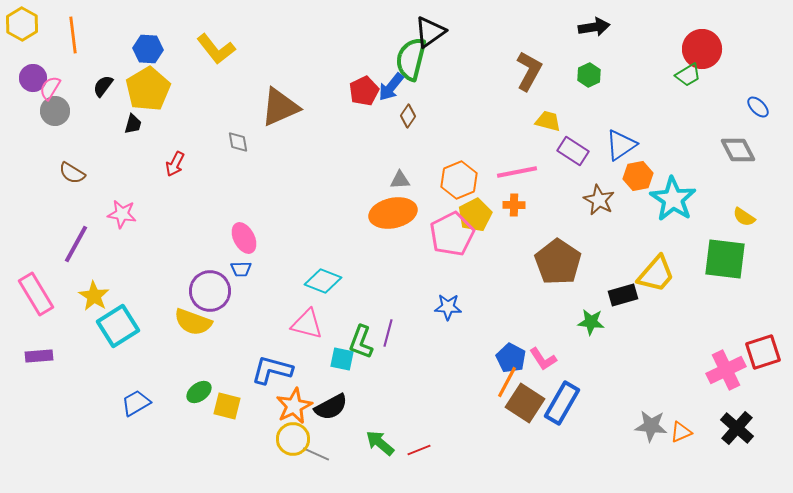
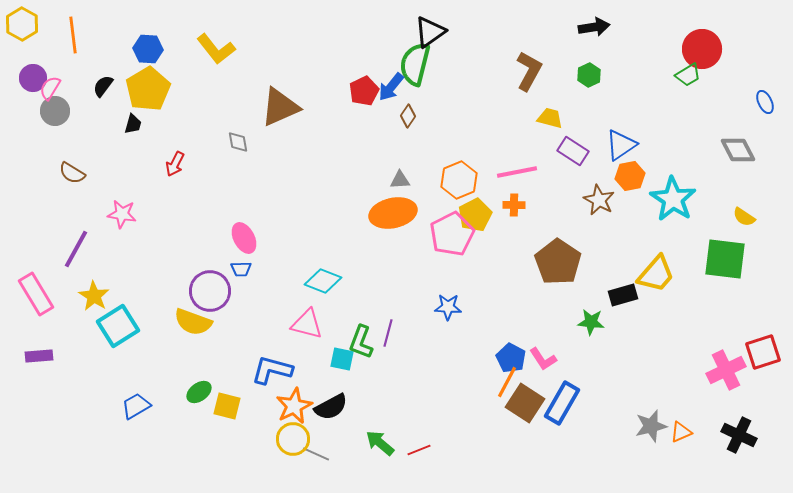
green semicircle at (411, 59): moved 4 px right, 5 px down
blue ellipse at (758, 107): moved 7 px right, 5 px up; rotated 20 degrees clockwise
yellow trapezoid at (548, 121): moved 2 px right, 3 px up
orange hexagon at (638, 176): moved 8 px left
purple line at (76, 244): moved 5 px down
blue trapezoid at (136, 403): moved 3 px down
gray star at (651, 426): rotated 20 degrees counterclockwise
black cross at (737, 428): moved 2 px right, 7 px down; rotated 16 degrees counterclockwise
